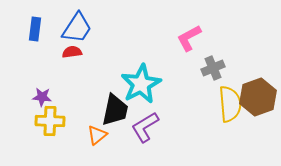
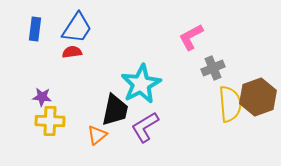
pink L-shape: moved 2 px right, 1 px up
